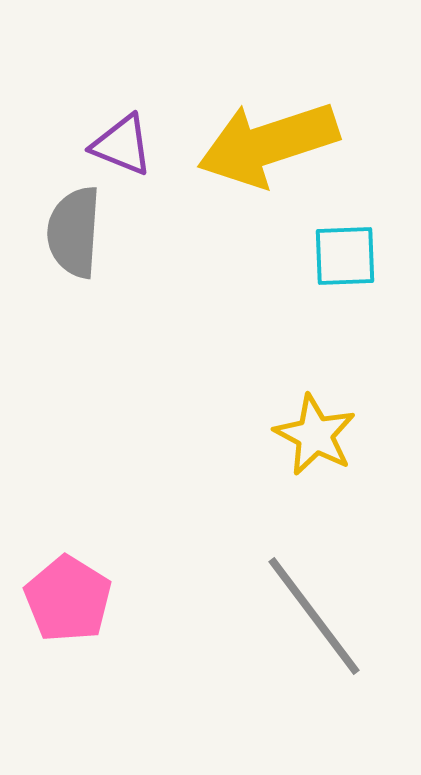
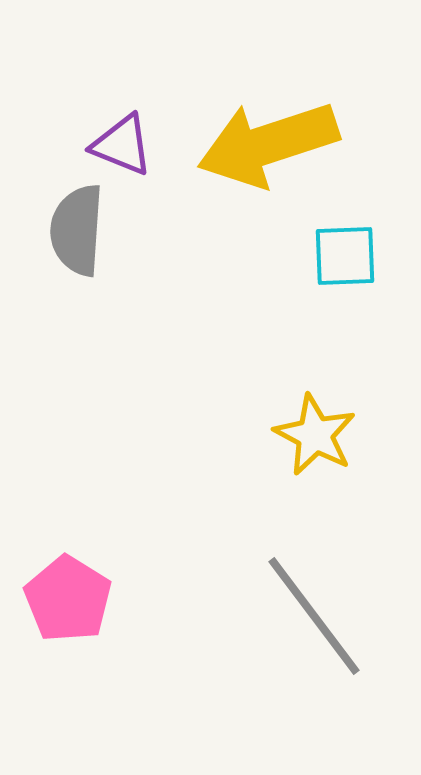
gray semicircle: moved 3 px right, 2 px up
